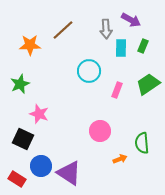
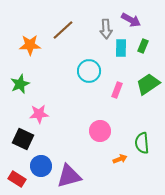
pink star: rotated 24 degrees counterclockwise
purple triangle: moved 3 px down; rotated 48 degrees counterclockwise
